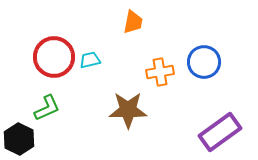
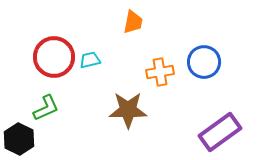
green L-shape: moved 1 px left
